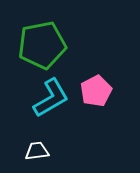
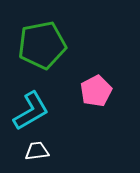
cyan L-shape: moved 20 px left, 13 px down
